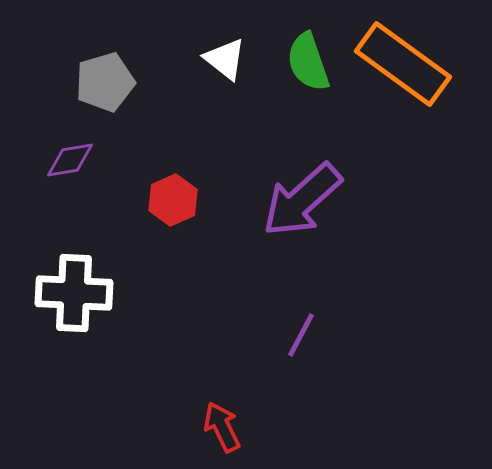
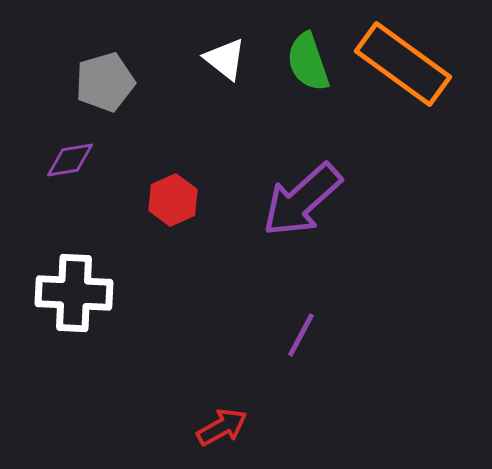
red arrow: rotated 87 degrees clockwise
